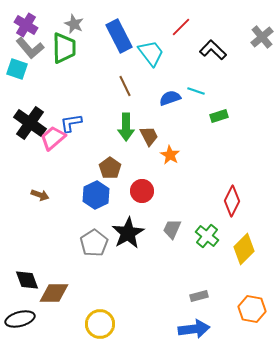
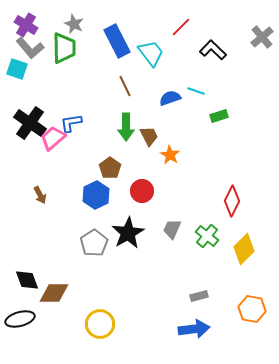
blue rectangle: moved 2 px left, 5 px down
brown arrow: rotated 42 degrees clockwise
